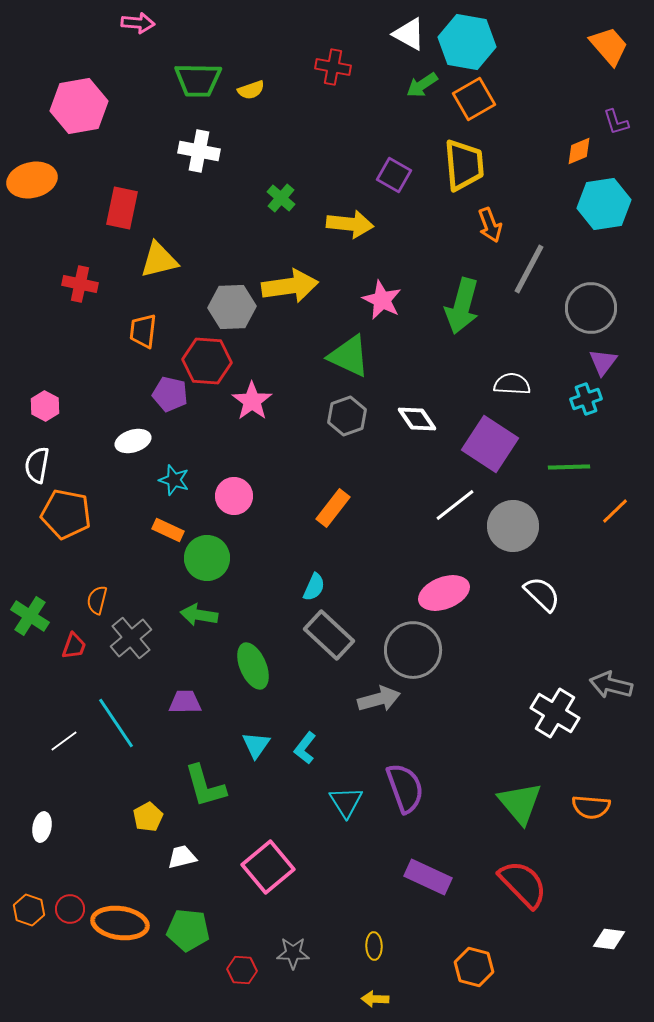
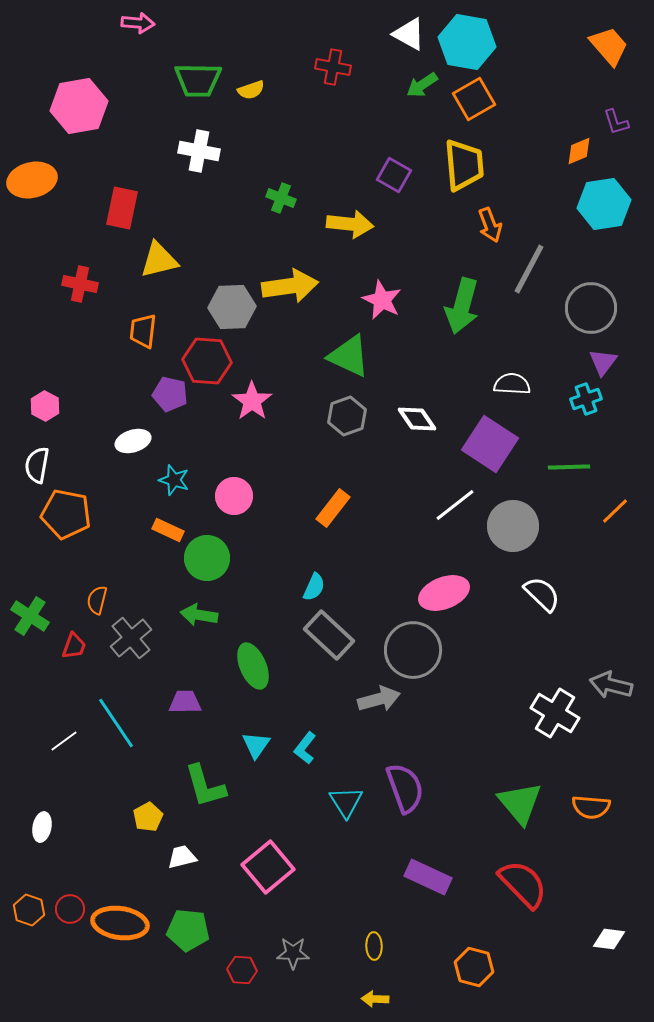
green cross at (281, 198): rotated 20 degrees counterclockwise
